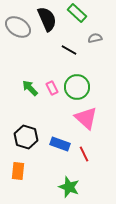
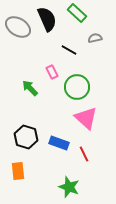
pink rectangle: moved 16 px up
blue rectangle: moved 1 px left, 1 px up
orange rectangle: rotated 12 degrees counterclockwise
